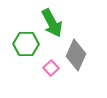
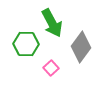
gray diamond: moved 5 px right, 8 px up; rotated 12 degrees clockwise
